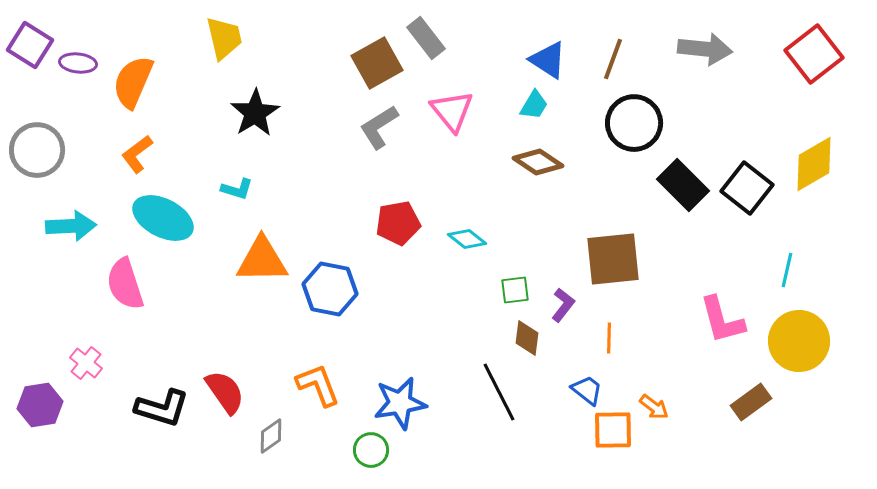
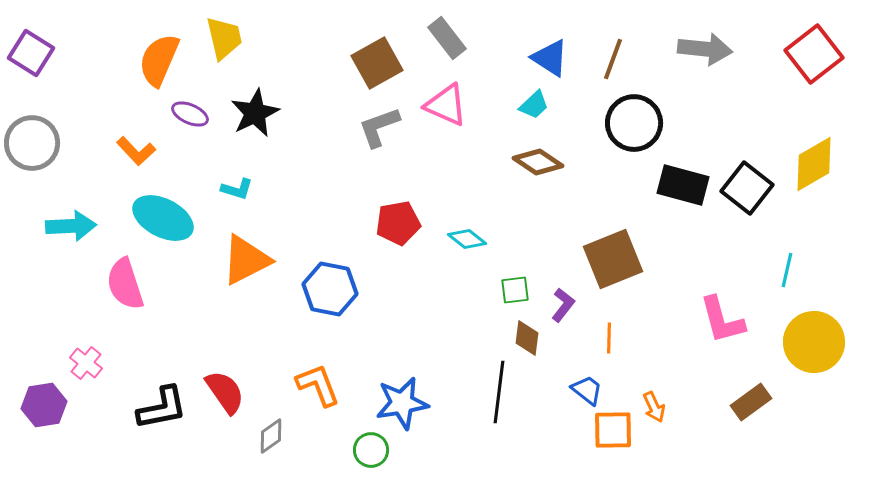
gray rectangle at (426, 38): moved 21 px right
purple square at (30, 45): moved 1 px right, 8 px down
blue triangle at (548, 60): moved 2 px right, 2 px up
purple ellipse at (78, 63): moved 112 px right, 51 px down; rotated 18 degrees clockwise
orange semicircle at (133, 82): moved 26 px right, 22 px up
cyan trapezoid at (534, 105): rotated 16 degrees clockwise
pink triangle at (452, 111): moved 6 px left, 6 px up; rotated 27 degrees counterclockwise
black star at (255, 113): rotated 6 degrees clockwise
gray L-shape at (379, 127): rotated 12 degrees clockwise
gray circle at (37, 150): moved 5 px left, 7 px up
orange L-shape at (137, 154): moved 1 px left, 3 px up; rotated 96 degrees counterclockwise
black rectangle at (683, 185): rotated 30 degrees counterclockwise
brown square at (613, 259): rotated 16 degrees counterclockwise
orange triangle at (262, 260): moved 16 px left; rotated 26 degrees counterclockwise
yellow circle at (799, 341): moved 15 px right, 1 px down
black line at (499, 392): rotated 34 degrees clockwise
blue star at (400, 403): moved 2 px right
purple hexagon at (40, 405): moved 4 px right
orange arrow at (654, 407): rotated 28 degrees clockwise
black L-shape at (162, 408): rotated 28 degrees counterclockwise
